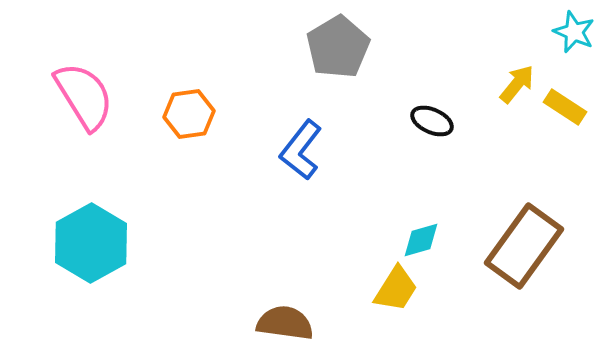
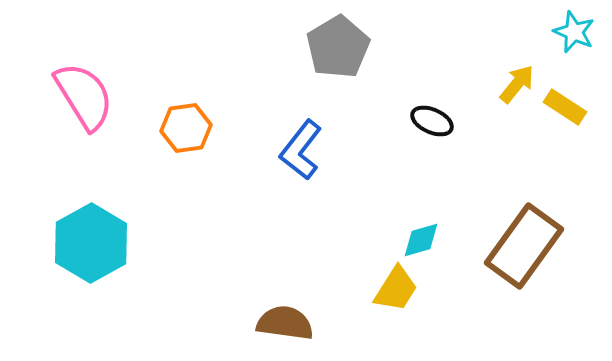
orange hexagon: moved 3 px left, 14 px down
